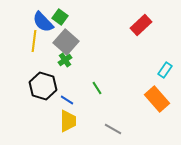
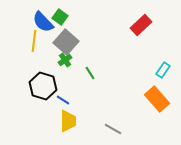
cyan rectangle: moved 2 px left
green line: moved 7 px left, 15 px up
blue line: moved 4 px left
